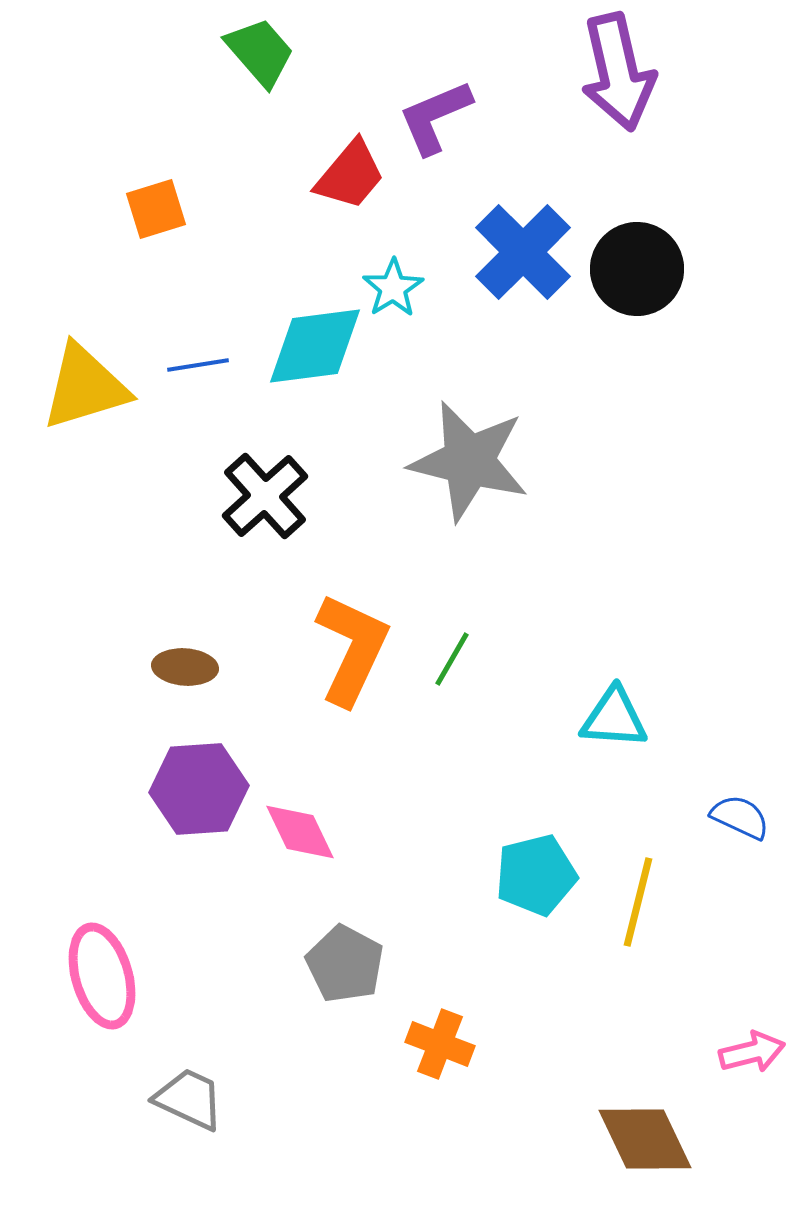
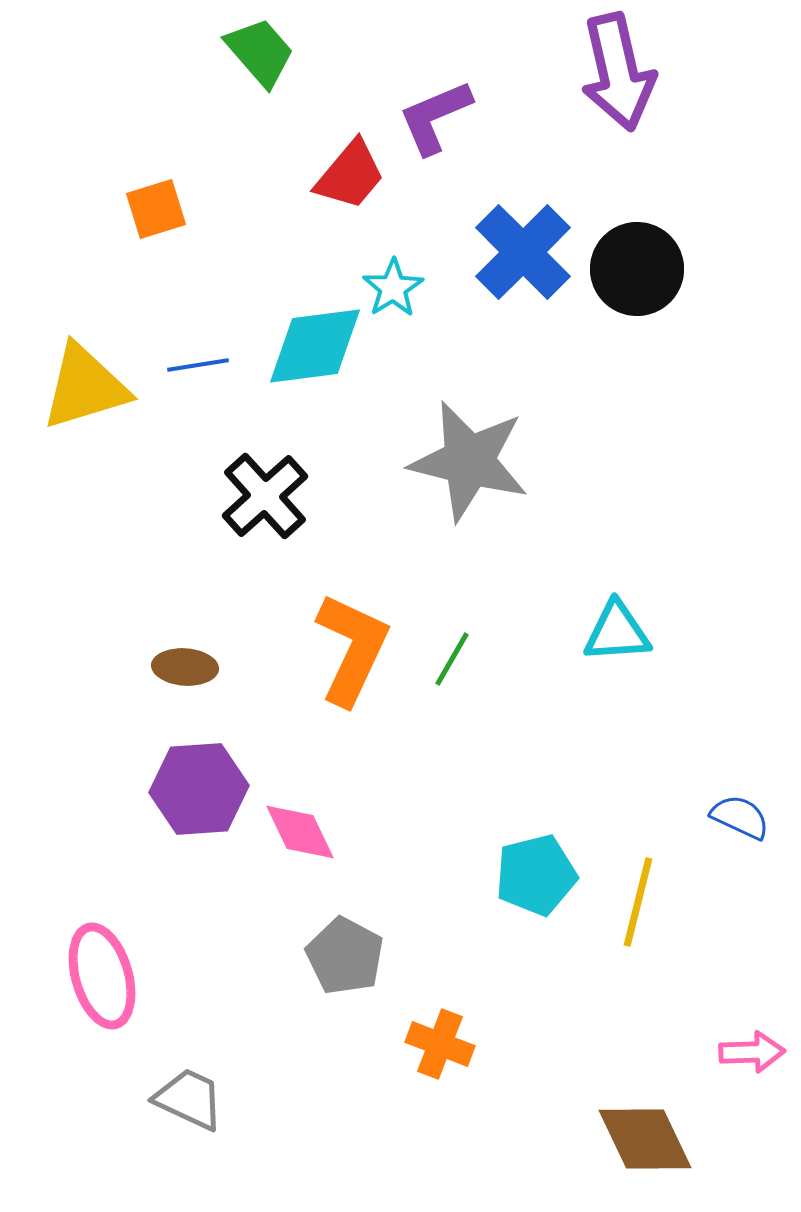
cyan triangle: moved 3 px right, 86 px up; rotated 8 degrees counterclockwise
gray pentagon: moved 8 px up
pink arrow: rotated 12 degrees clockwise
